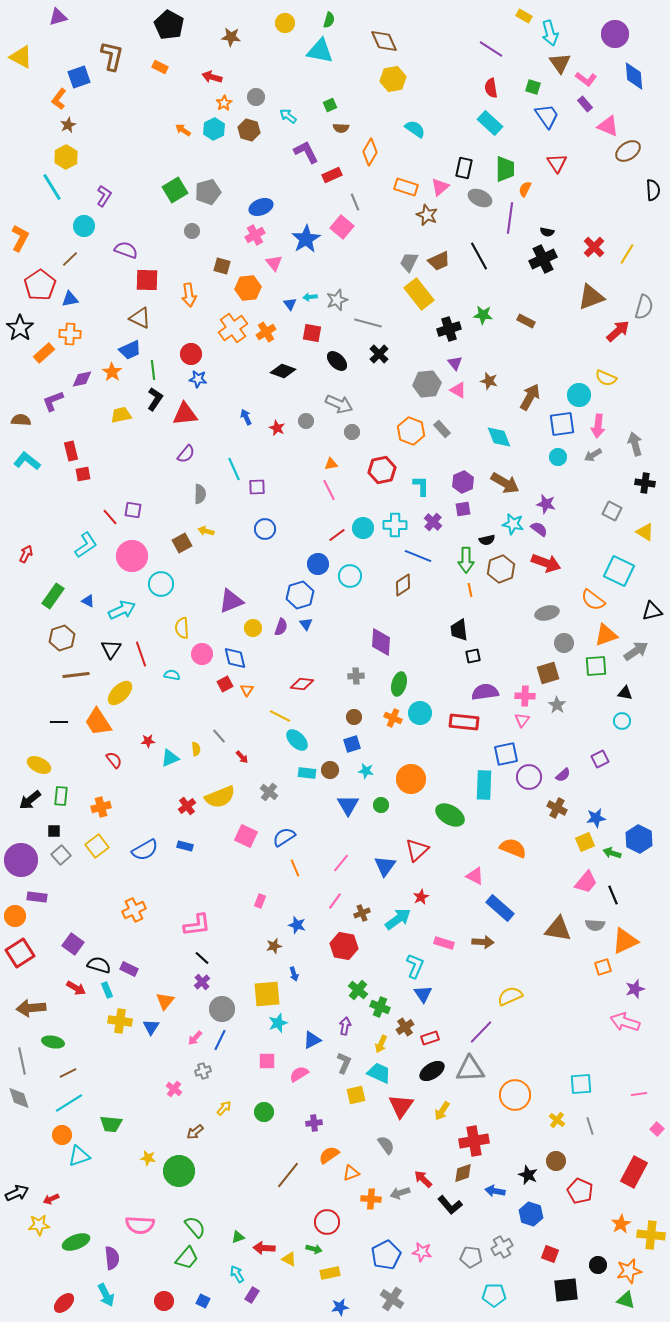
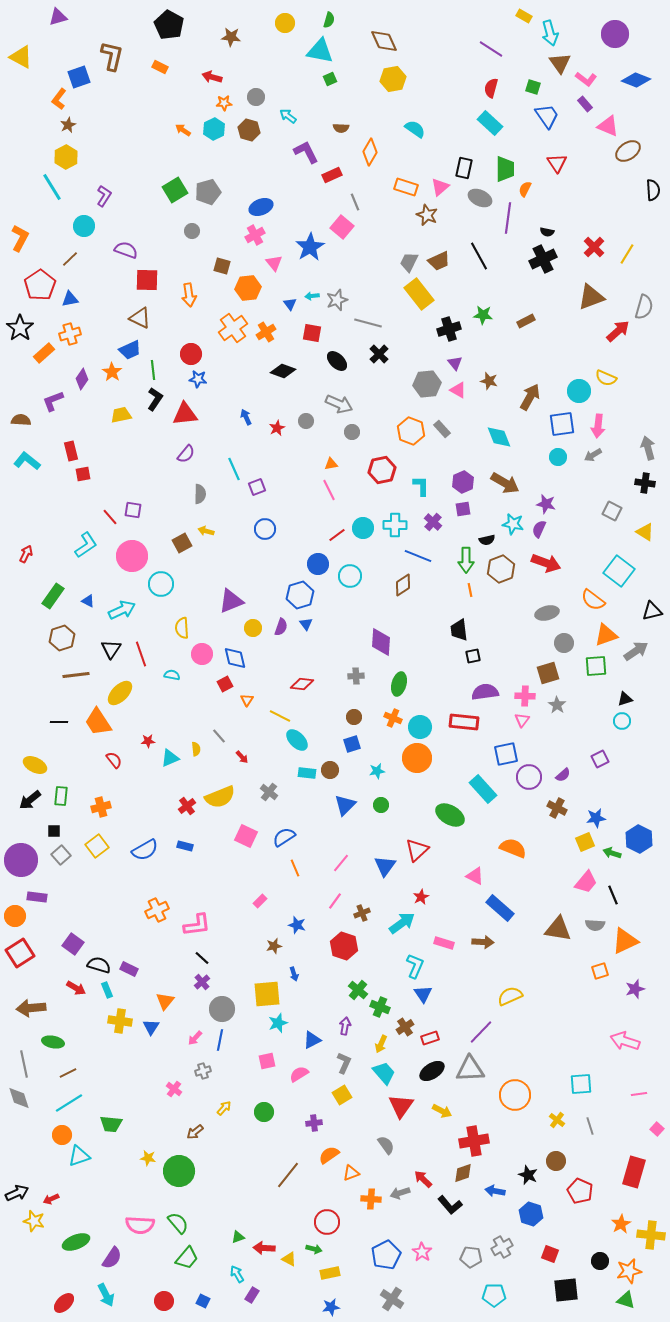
blue diamond at (634, 76): moved 2 px right, 4 px down; rotated 64 degrees counterclockwise
red semicircle at (491, 88): rotated 24 degrees clockwise
orange star at (224, 103): rotated 28 degrees clockwise
green square at (330, 105): moved 26 px up
purple line at (510, 218): moved 2 px left
blue star at (306, 239): moved 4 px right, 8 px down
cyan arrow at (310, 297): moved 2 px right, 1 px up
brown rectangle at (526, 321): rotated 54 degrees counterclockwise
orange cross at (70, 334): rotated 20 degrees counterclockwise
purple diamond at (82, 379): rotated 45 degrees counterclockwise
cyan circle at (579, 395): moved 4 px up
red star at (277, 428): rotated 21 degrees clockwise
gray arrow at (635, 444): moved 13 px right, 4 px down
purple square at (257, 487): rotated 18 degrees counterclockwise
purple semicircle at (539, 529): rotated 102 degrees counterclockwise
cyan square at (619, 571): rotated 12 degrees clockwise
orange triangle at (247, 690): moved 10 px down
black triangle at (625, 693): moved 6 px down; rotated 28 degrees counterclockwise
cyan circle at (420, 713): moved 14 px down
yellow ellipse at (39, 765): moved 4 px left
cyan star at (366, 771): moved 11 px right; rotated 21 degrees counterclockwise
orange circle at (411, 779): moved 6 px right, 21 px up
cyan rectangle at (484, 785): moved 1 px left, 4 px down; rotated 44 degrees counterclockwise
blue triangle at (348, 805): moved 3 px left; rotated 15 degrees clockwise
pink rectangle at (260, 901): rotated 24 degrees clockwise
orange cross at (134, 910): moved 23 px right
cyan arrow at (398, 919): moved 4 px right, 4 px down
red hexagon at (344, 946): rotated 8 degrees clockwise
orange square at (603, 967): moved 3 px left, 4 px down
pink arrow at (625, 1022): moved 19 px down
blue line at (220, 1040): rotated 15 degrees counterclockwise
gray line at (22, 1061): moved 2 px right, 3 px down
pink square at (267, 1061): rotated 12 degrees counterclockwise
cyan trapezoid at (379, 1073): moved 5 px right; rotated 25 degrees clockwise
yellow square at (356, 1095): moved 14 px left; rotated 18 degrees counterclockwise
yellow arrow at (442, 1111): rotated 96 degrees counterclockwise
red rectangle at (634, 1172): rotated 12 degrees counterclockwise
yellow star at (39, 1225): moved 5 px left, 4 px up; rotated 20 degrees clockwise
green semicircle at (195, 1227): moved 17 px left, 4 px up
pink star at (422, 1252): rotated 24 degrees clockwise
purple semicircle at (112, 1258): rotated 40 degrees clockwise
black circle at (598, 1265): moved 2 px right, 4 px up
blue star at (340, 1307): moved 9 px left
